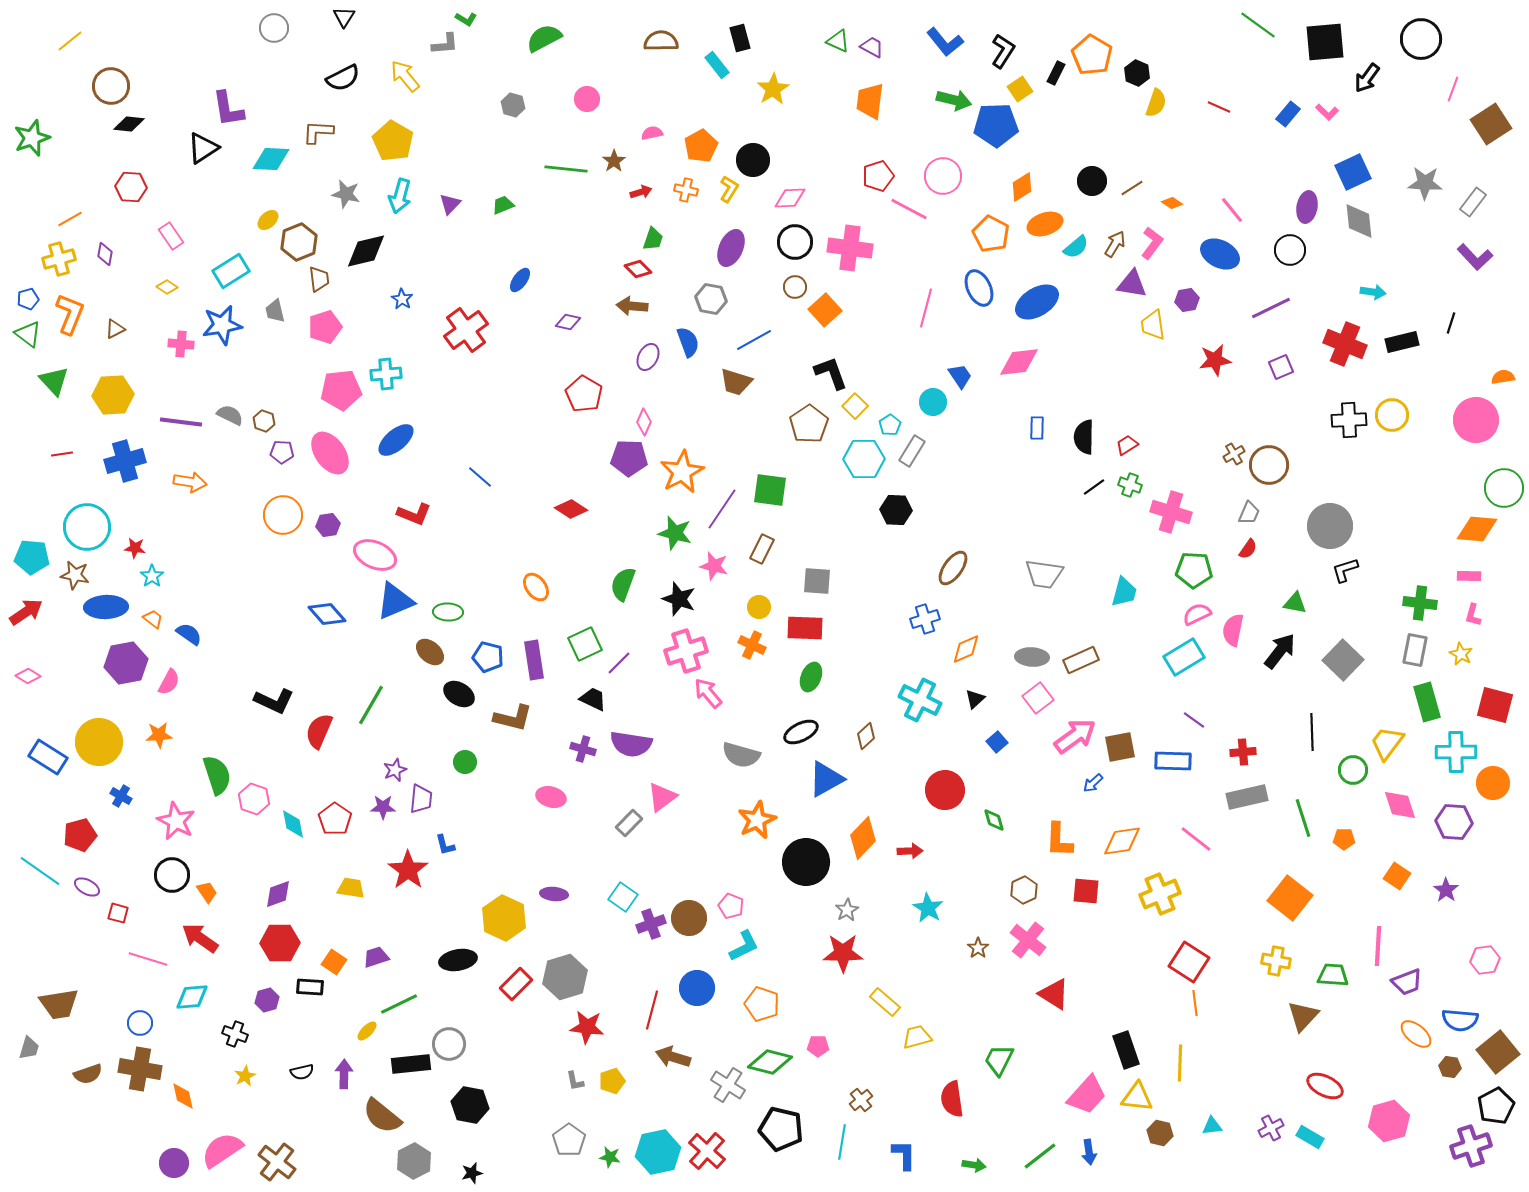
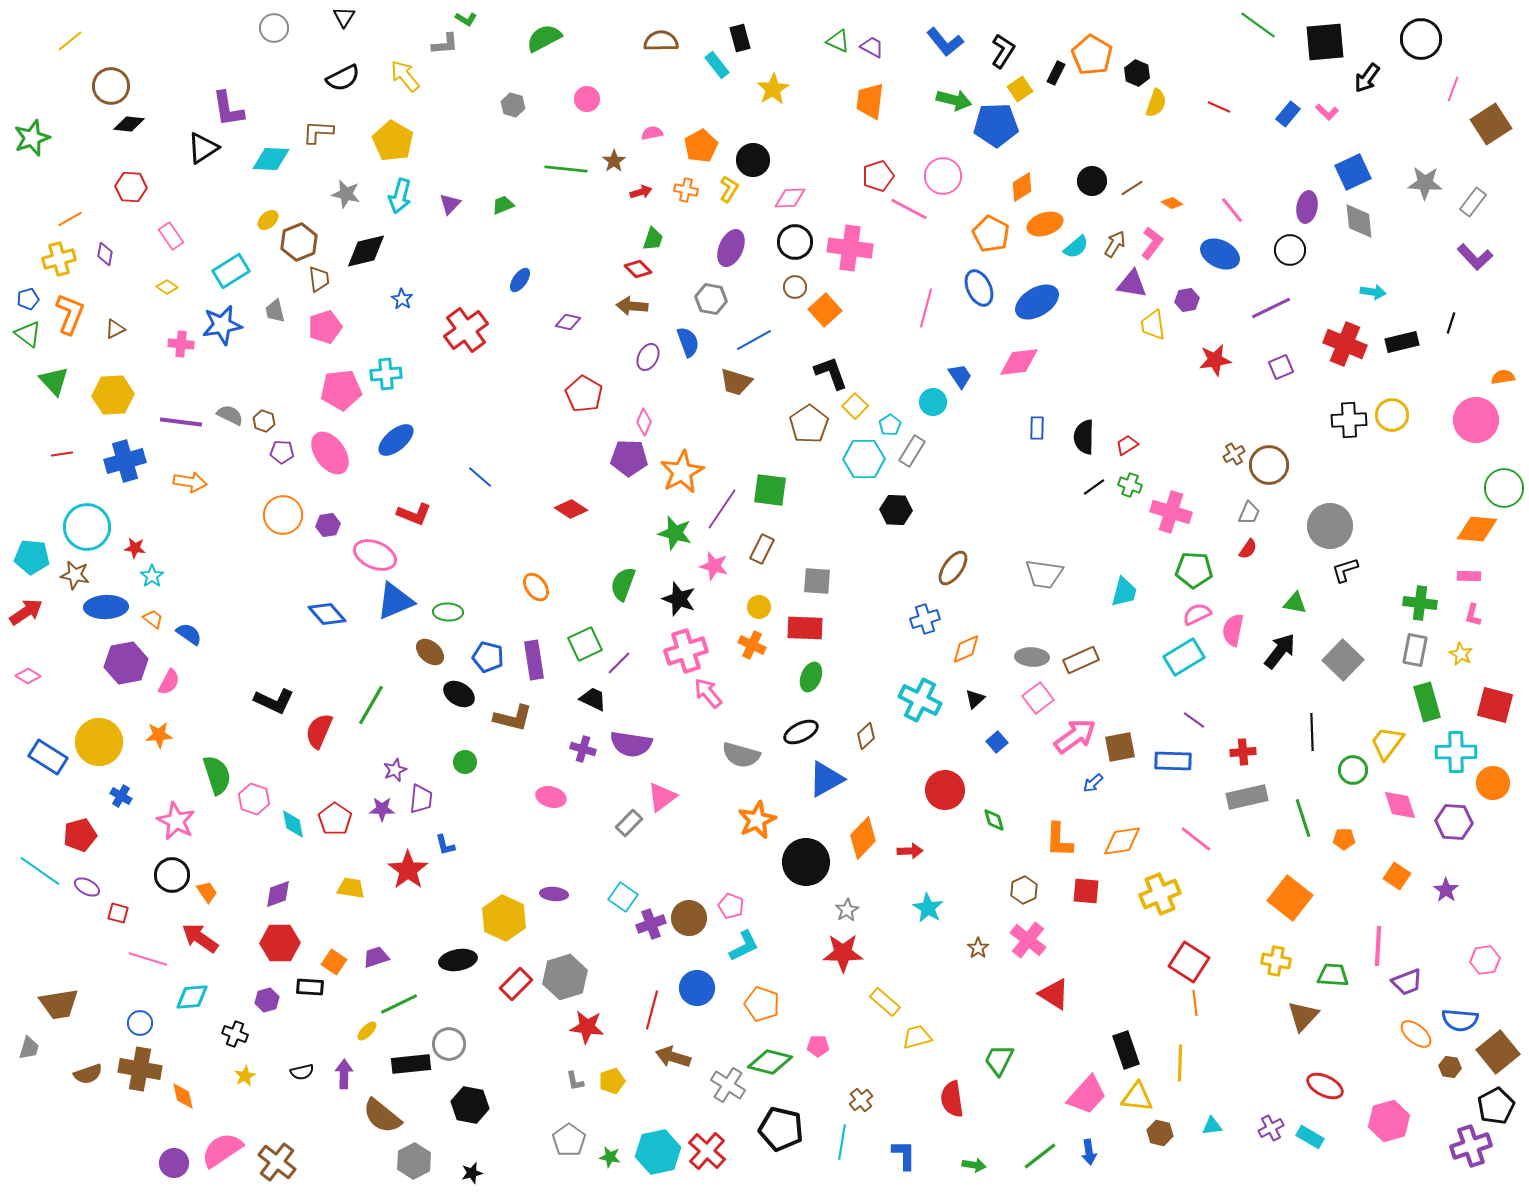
purple star at (383, 807): moved 1 px left, 2 px down
